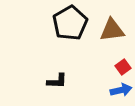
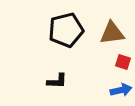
black pentagon: moved 4 px left, 7 px down; rotated 16 degrees clockwise
brown triangle: moved 3 px down
red square: moved 5 px up; rotated 35 degrees counterclockwise
